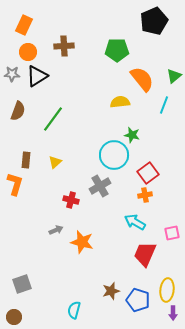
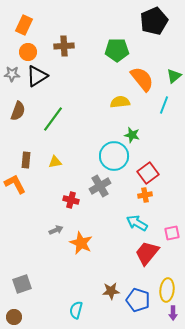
cyan circle: moved 1 px down
yellow triangle: rotated 32 degrees clockwise
orange L-shape: rotated 45 degrees counterclockwise
cyan arrow: moved 2 px right, 1 px down
orange star: moved 1 px left, 1 px down; rotated 10 degrees clockwise
red trapezoid: moved 2 px right, 1 px up; rotated 16 degrees clockwise
brown star: rotated 12 degrees clockwise
cyan semicircle: moved 2 px right
